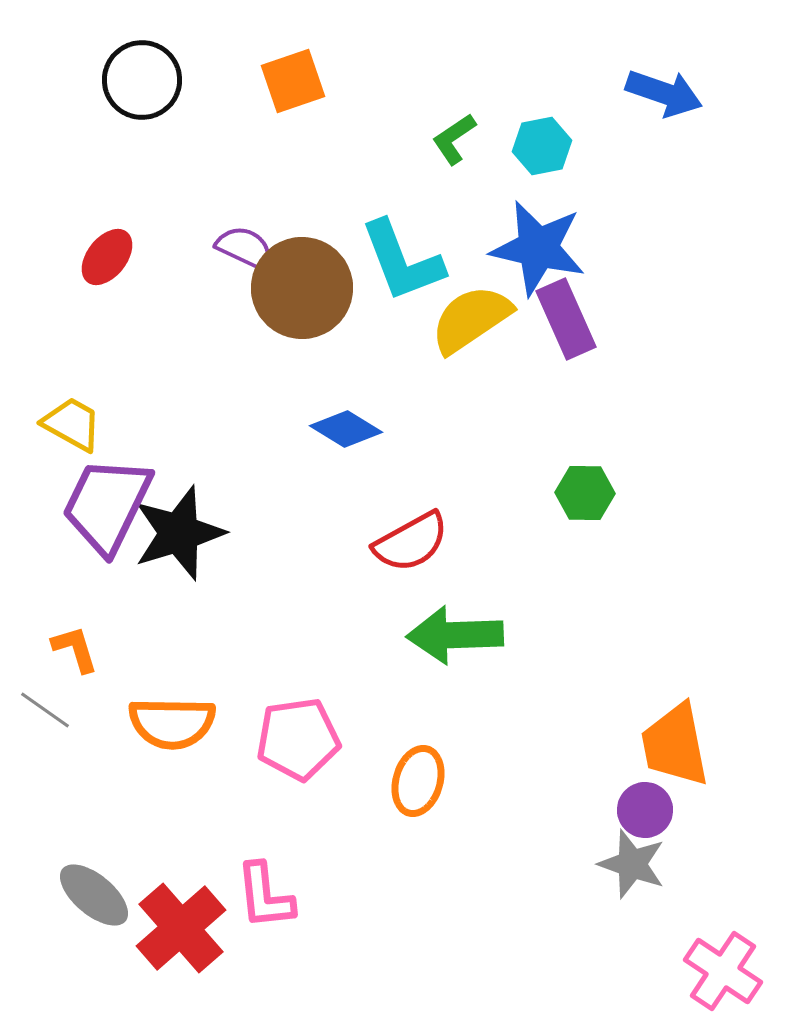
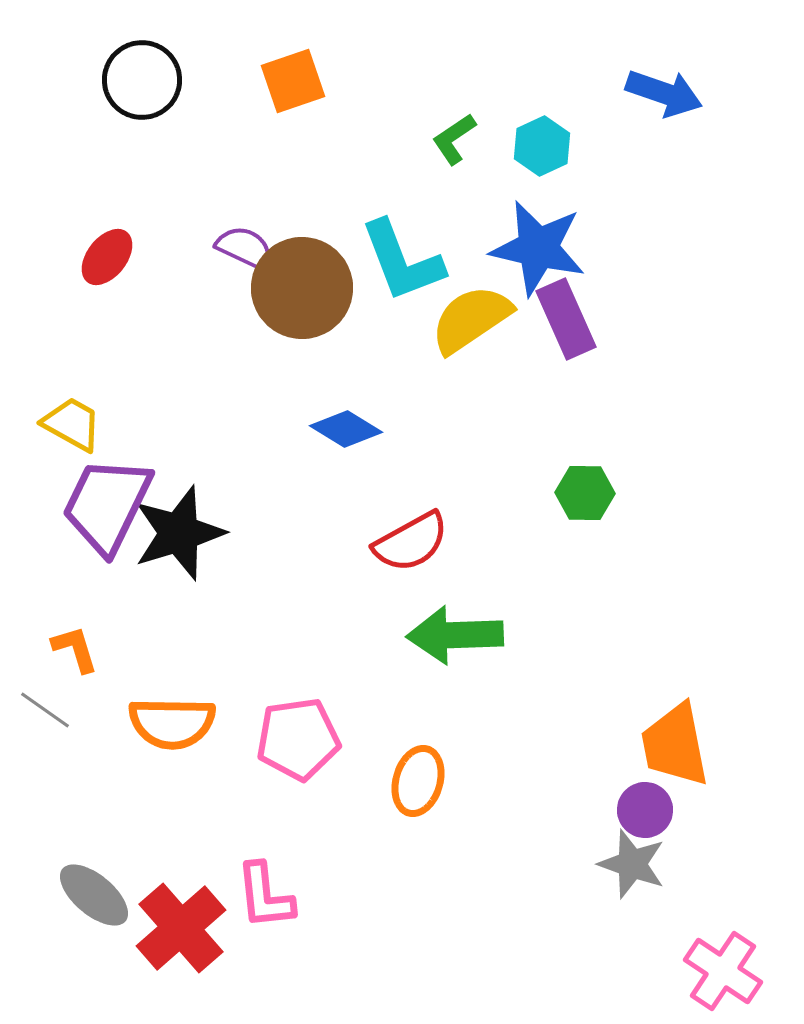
cyan hexagon: rotated 14 degrees counterclockwise
